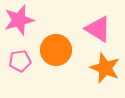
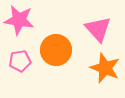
pink star: rotated 24 degrees clockwise
pink triangle: rotated 16 degrees clockwise
